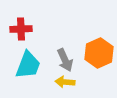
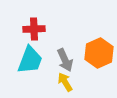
red cross: moved 13 px right
cyan trapezoid: moved 2 px right, 5 px up
yellow arrow: rotated 54 degrees clockwise
